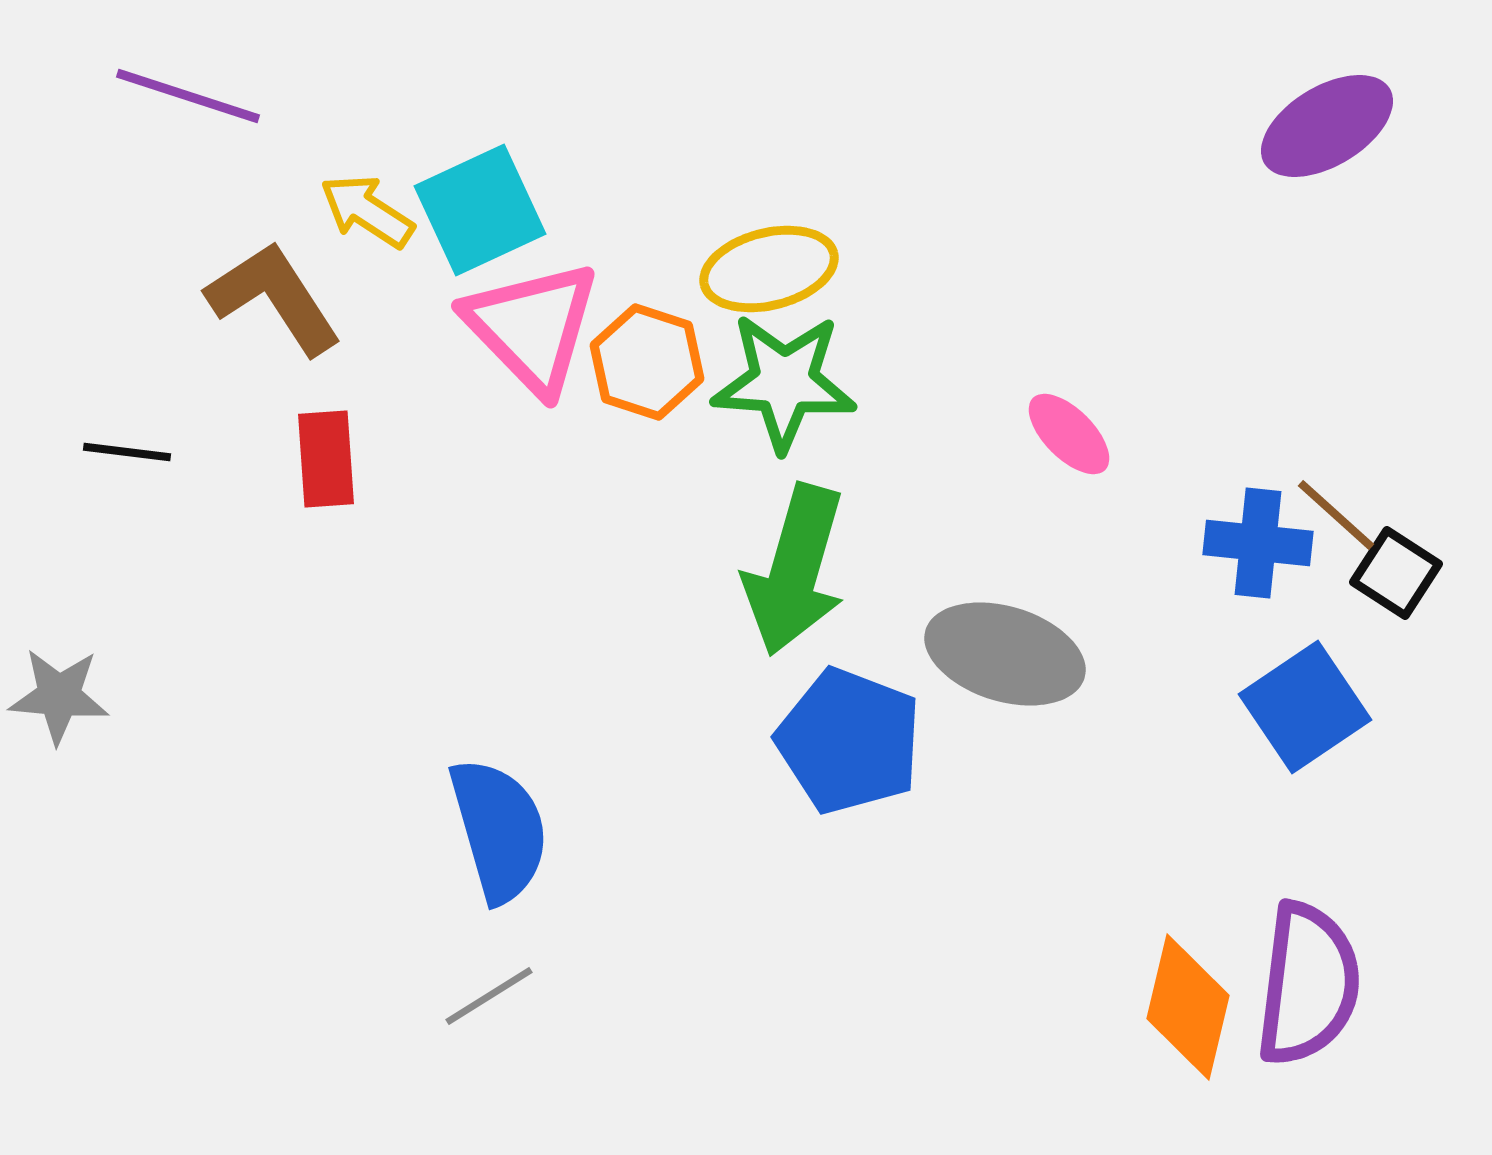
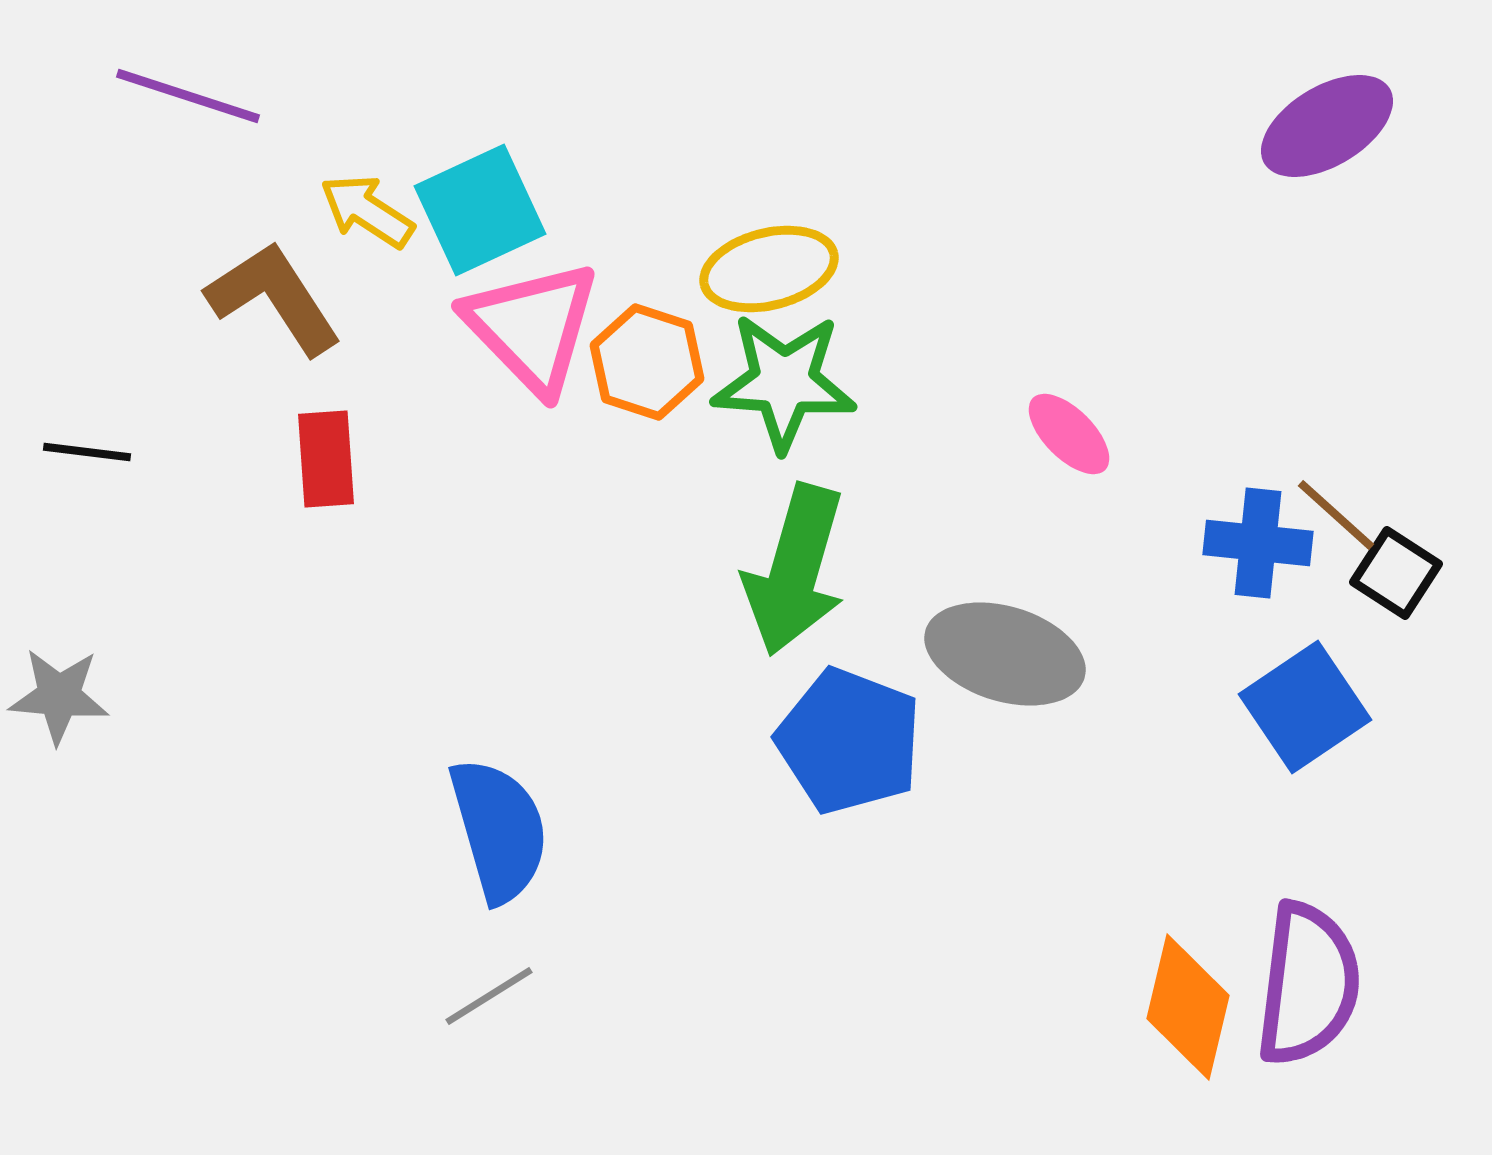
black line: moved 40 px left
